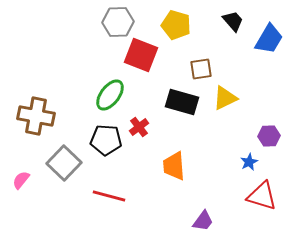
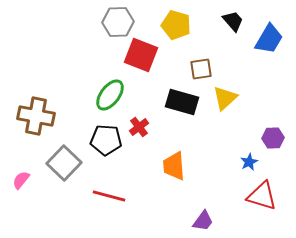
yellow triangle: rotated 16 degrees counterclockwise
purple hexagon: moved 4 px right, 2 px down
